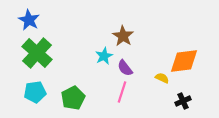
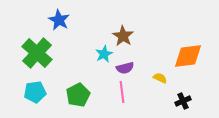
blue star: moved 30 px right
cyan star: moved 2 px up
orange diamond: moved 4 px right, 5 px up
purple semicircle: rotated 66 degrees counterclockwise
yellow semicircle: moved 2 px left
pink line: rotated 25 degrees counterclockwise
green pentagon: moved 5 px right, 3 px up
